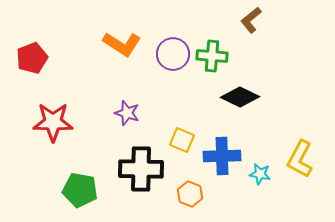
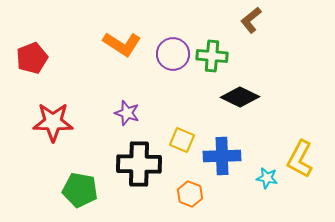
black cross: moved 2 px left, 5 px up
cyan star: moved 7 px right, 4 px down
